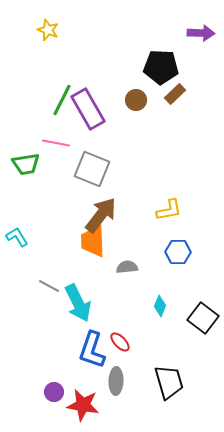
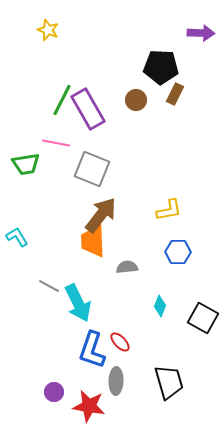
brown rectangle: rotated 20 degrees counterclockwise
black square: rotated 8 degrees counterclockwise
red star: moved 6 px right, 1 px down
